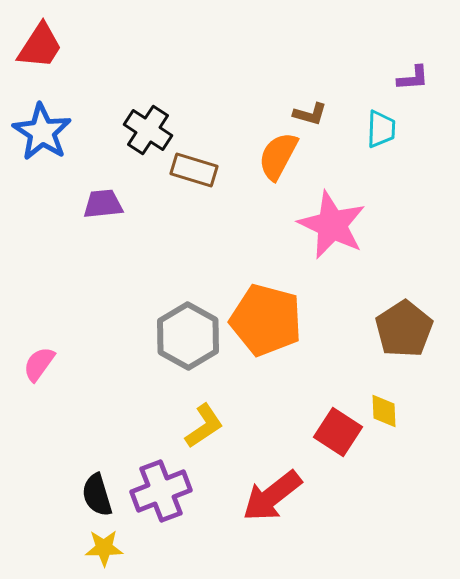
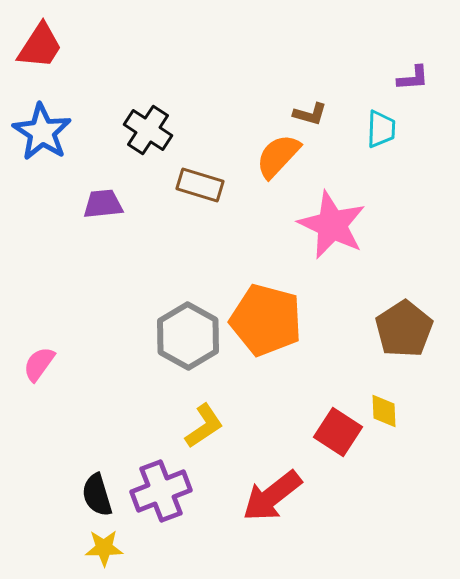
orange semicircle: rotated 15 degrees clockwise
brown rectangle: moved 6 px right, 15 px down
